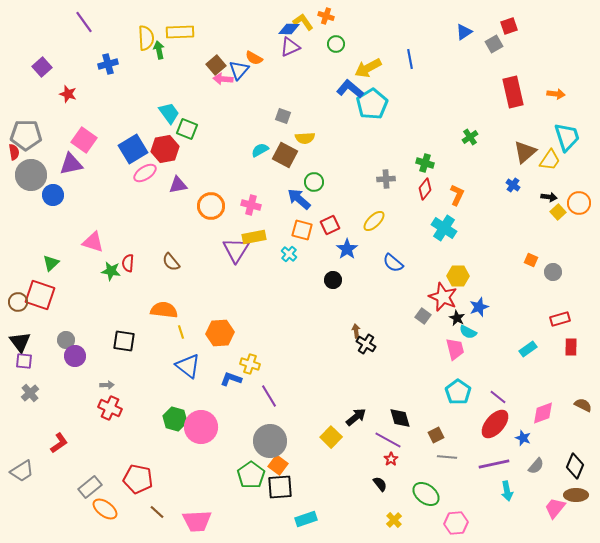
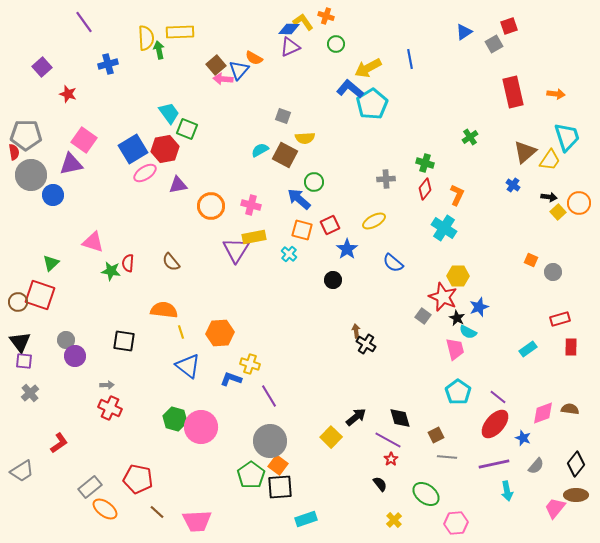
yellow ellipse at (374, 221): rotated 15 degrees clockwise
brown semicircle at (583, 405): moved 13 px left, 4 px down; rotated 18 degrees counterclockwise
black diamond at (575, 466): moved 1 px right, 2 px up; rotated 15 degrees clockwise
